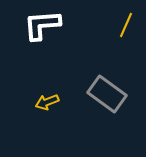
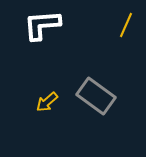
gray rectangle: moved 11 px left, 2 px down
yellow arrow: rotated 20 degrees counterclockwise
